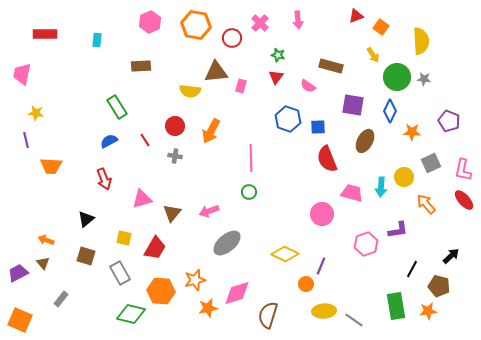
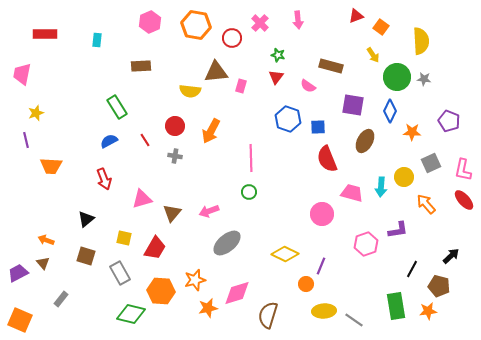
yellow star at (36, 113): rotated 28 degrees counterclockwise
